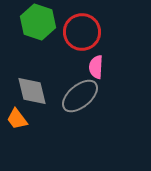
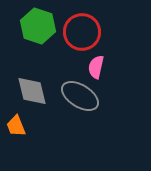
green hexagon: moved 4 px down
pink semicircle: rotated 10 degrees clockwise
gray ellipse: rotated 72 degrees clockwise
orange trapezoid: moved 1 px left, 7 px down; rotated 15 degrees clockwise
